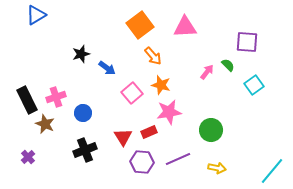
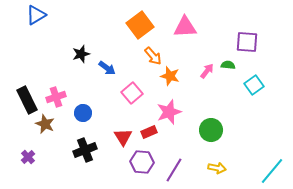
green semicircle: rotated 40 degrees counterclockwise
pink arrow: moved 1 px up
orange star: moved 9 px right, 9 px up
pink star: rotated 10 degrees counterclockwise
purple line: moved 4 px left, 11 px down; rotated 35 degrees counterclockwise
